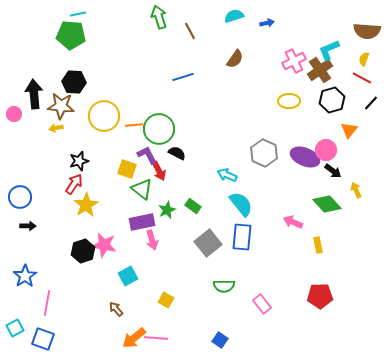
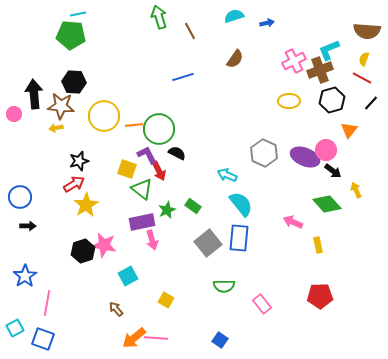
brown cross at (320, 70): rotated 15 degrees clockwise
red arrow at (74, 184): rotated 25 degrees clockwise
blue rectangle at (242, 237): moved 3 px left, 1 px down
